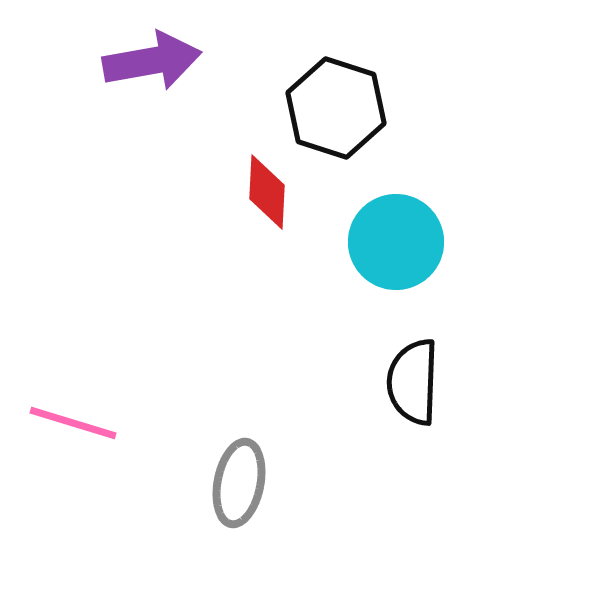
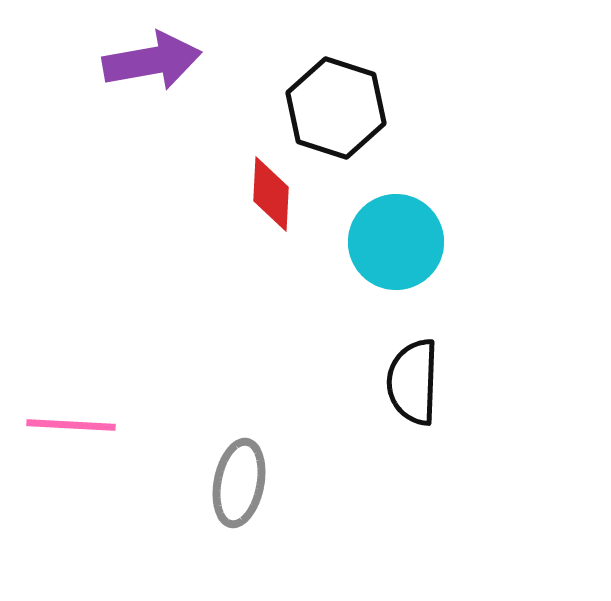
red diamond: moved 4 px right, 2 px down
pink line: moved 2 px left, 2 px down; rotated 14 degrees counterclockwise
